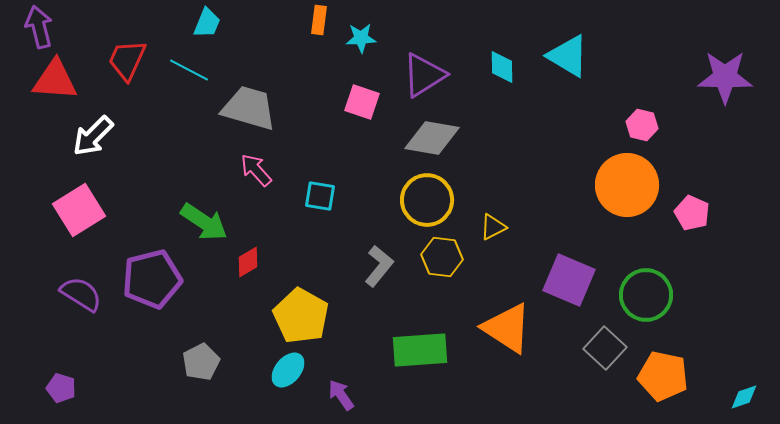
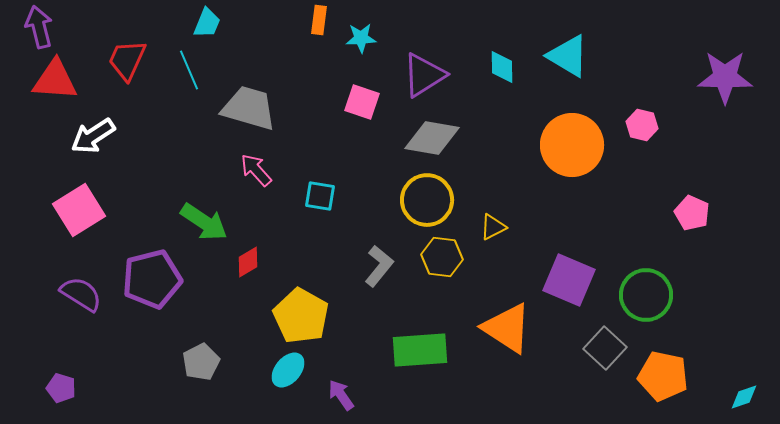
cyan line at (189, 70): rotated 39 degrees clockwise
white arrow at (93, 136): rotated 12 degrees clockwise
orange circle at (627, 185): moved 55 px left, 40 px up
